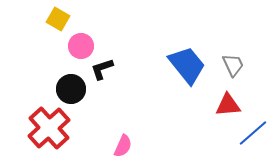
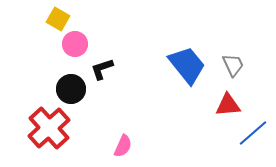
pink circle: moved 6 px left, 2 px up
